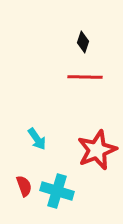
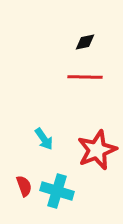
black diamond: moved 2 px right; rotated 60 degrees clockwise
cyan arrow: moved 7 px right
